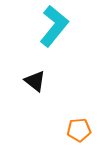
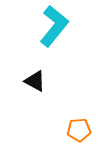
black triangle: rotated 10 degrees counterclockwise
